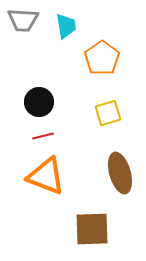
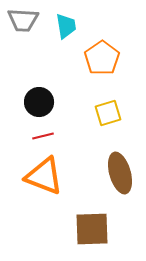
orange triangle: moved 2 px left
